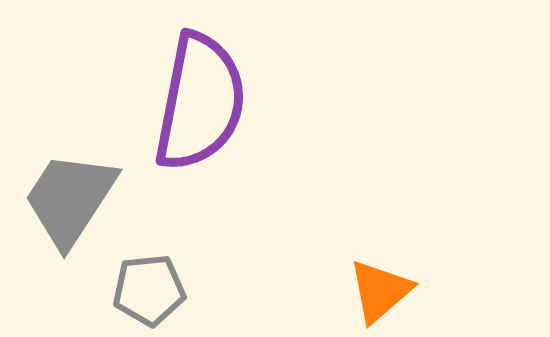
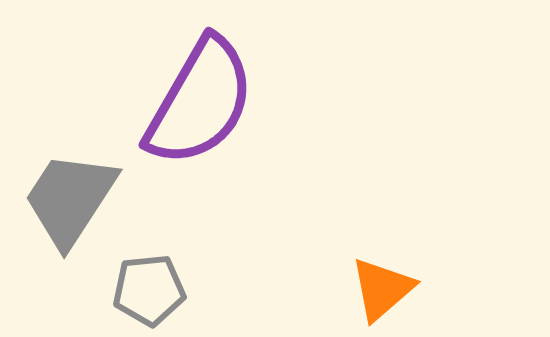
purple semicircle: rotated 19 degrees clockwise
orange triangle: moved 2 px right, 2 px up
